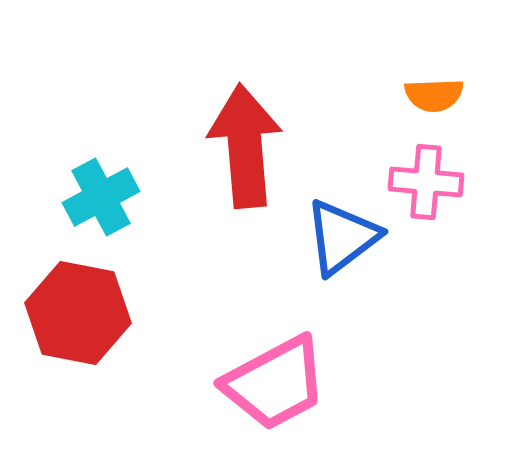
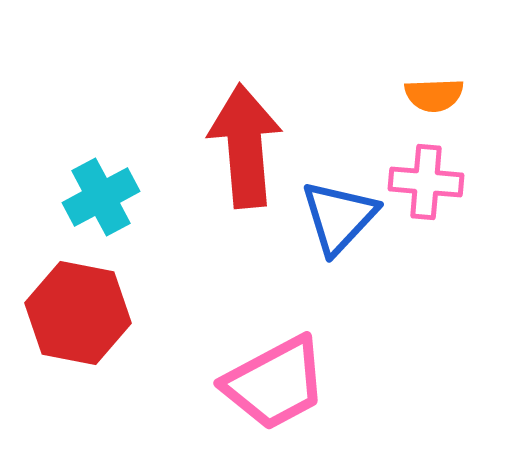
blue triangle: moved 3 px left, 20 px up; rotated 10 degrees counterclockwise
